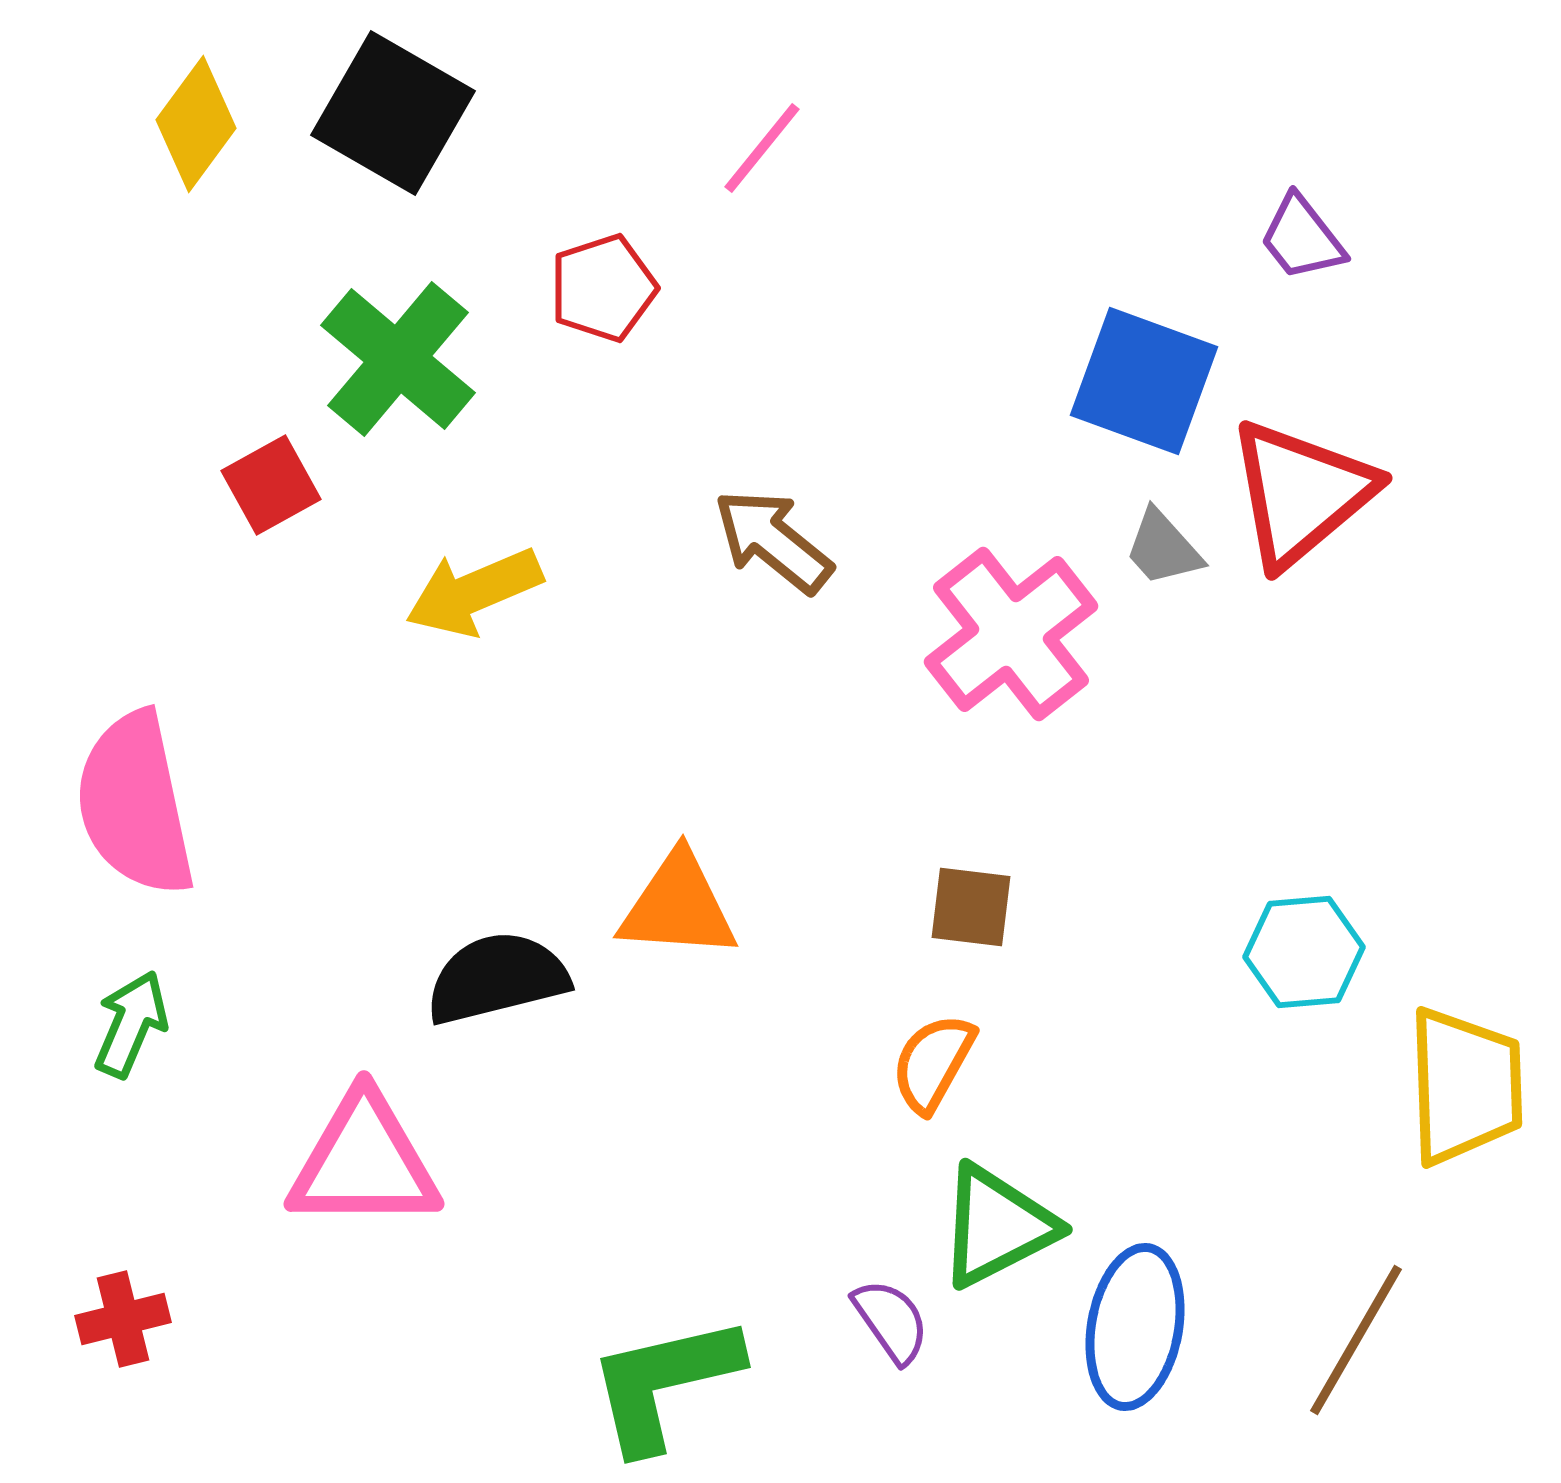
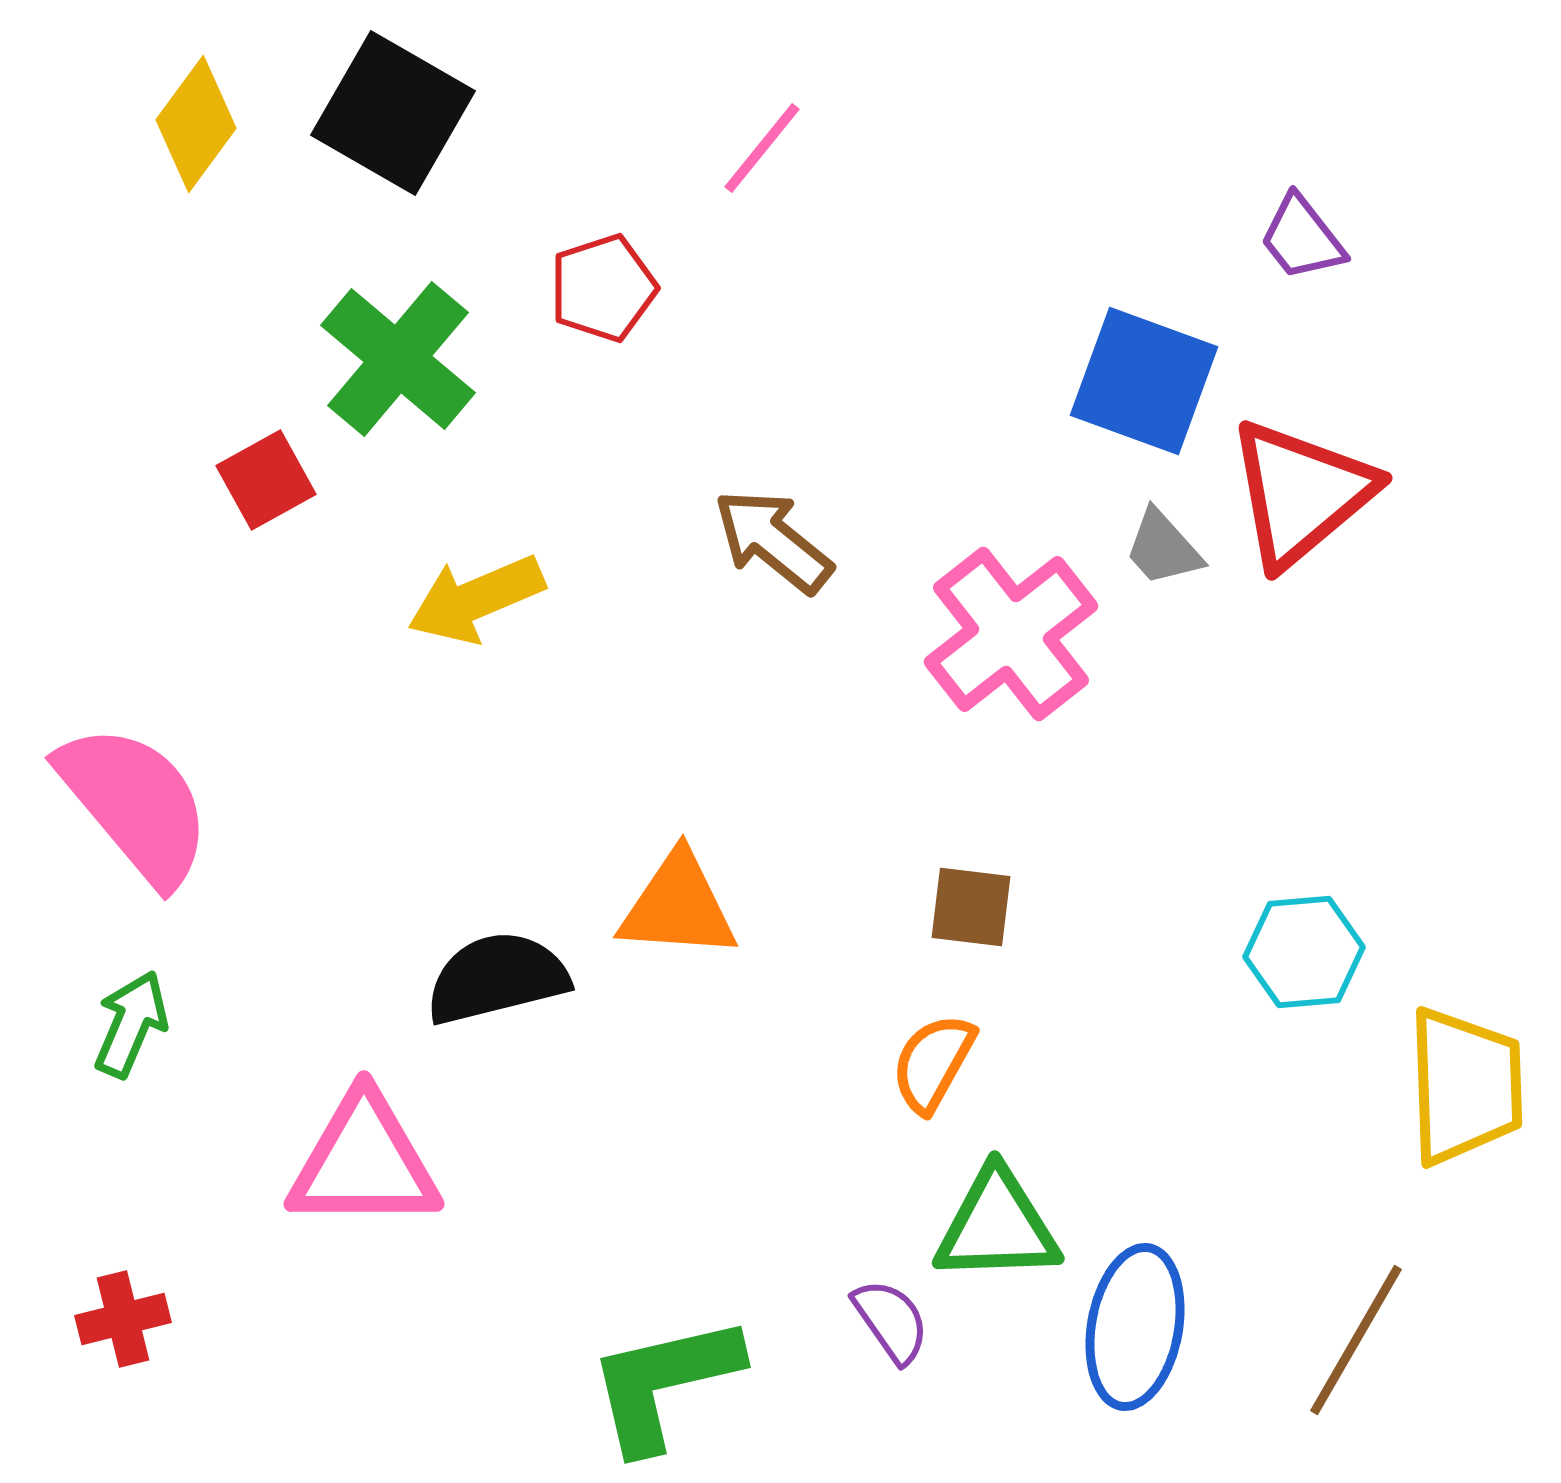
red square: moved 5 px left, 5 px up
yellow arrow: moved 2 px right, 7 px down
pink semicircle: rotated 152 degrees clockwise
green triangle: rotated 25 degrees clockwise
